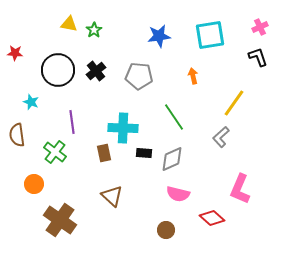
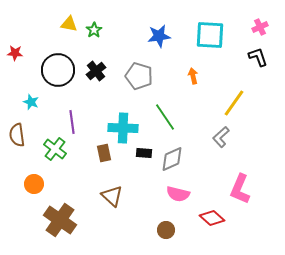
cyan square: rotated 12 degrees clockwise
gray pentagon: rotated 12 degrees clockwise
green line: moved 9 px left
green cross: moved 3 px up
